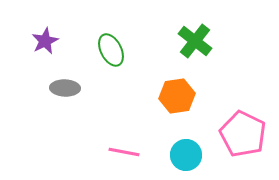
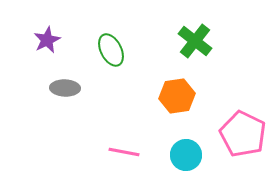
purple star: moved 2 px right, 1 px up
